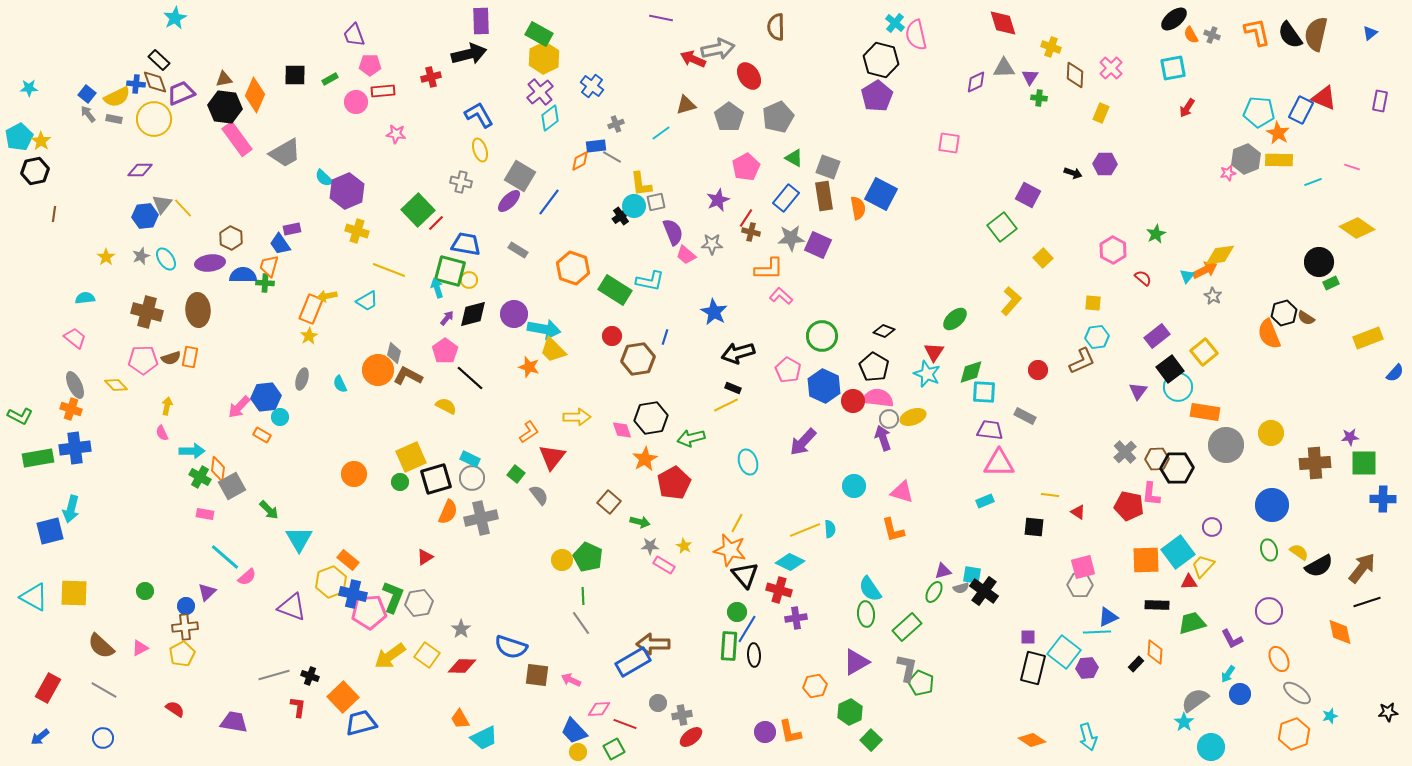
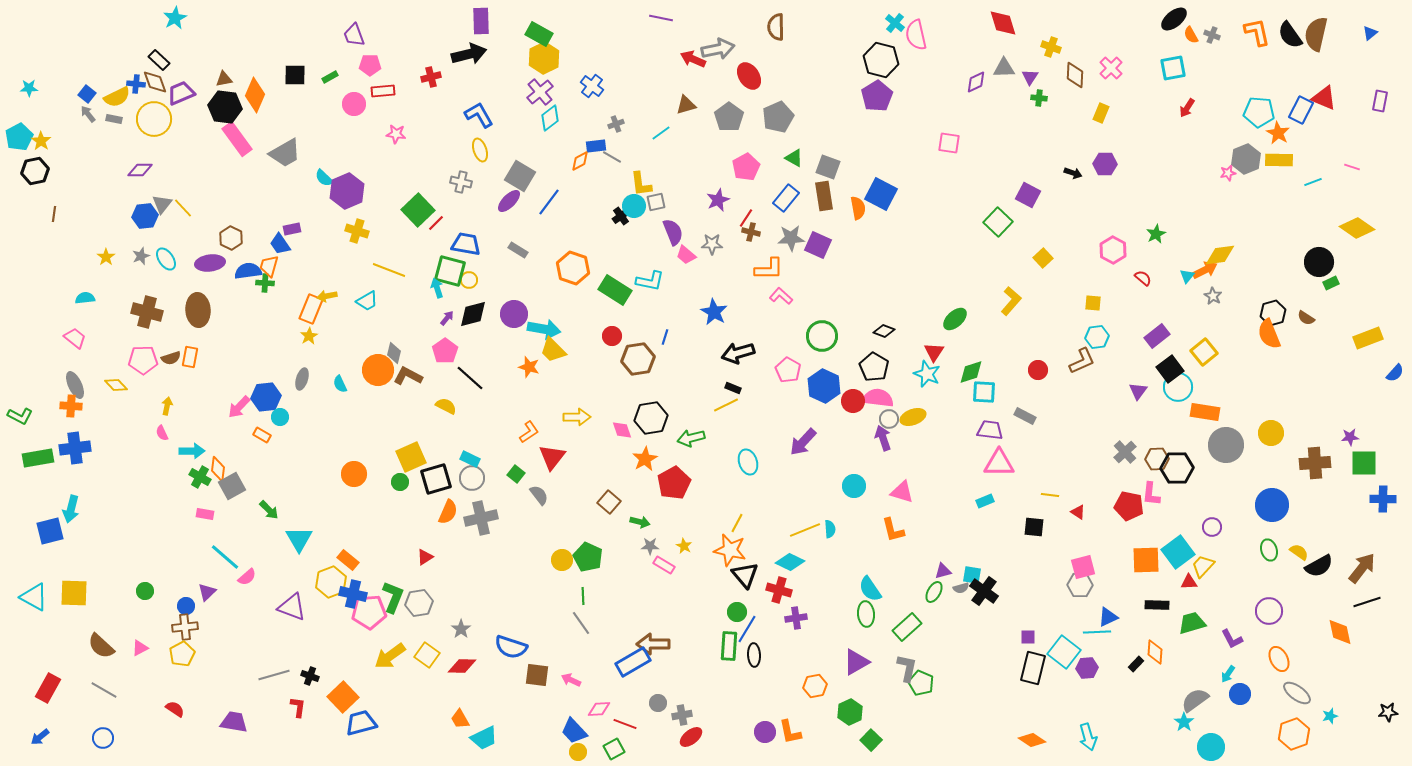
green rectangle at (330, 79): moved 2 px up
pink circle at (356, 102): moved 2 px left, 2 px down
green square at (1002, 227): moved 4 px left, 5 px up; rotated 8 degrees counterclockwise
blue semicircle at (243, 275): moved 5 px right, 4 px up; rotated 8 degrees counterclockwise
black hexagon at (1284, 313): moved 11 px left
orange cross at (71, 409): moved 3 px up; rotated 15 degrees counterclockwise
